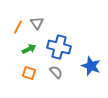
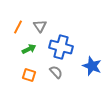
gray triangle: moved 3 px right, 3 px down
blue cross: moved 2 px right
blue star: moved 1 px right
orange square: moved 2 px down
